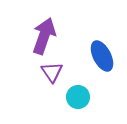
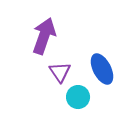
blue ellipse: moved 13 px down
purple triangle: moved 8 px right
